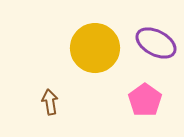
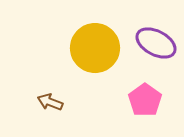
brown arrow: rotated 60 degrees counterclockwise
